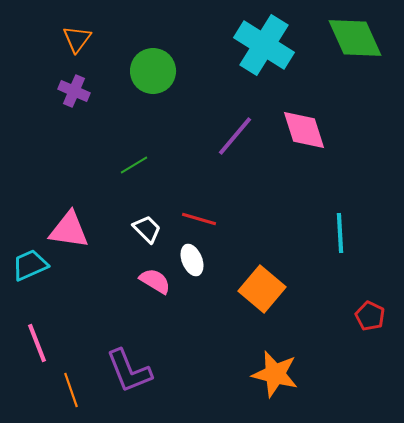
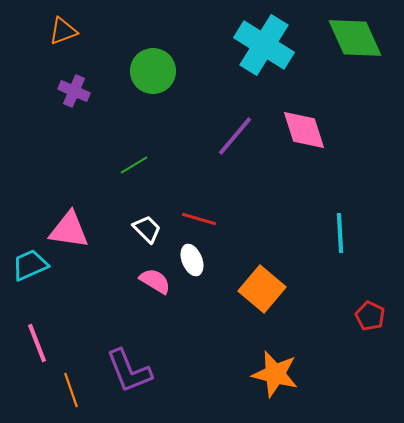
orange triangle: moved 14 px left, 8 px up; rotated 32 degrees clockwise
